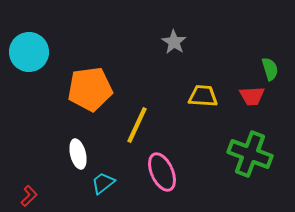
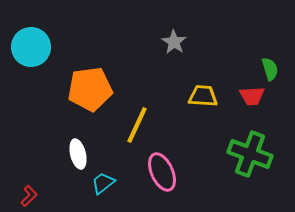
cyan circle: moved 2 px right, 5 px up
